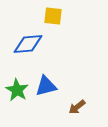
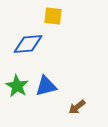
green star: moved 4 px up
